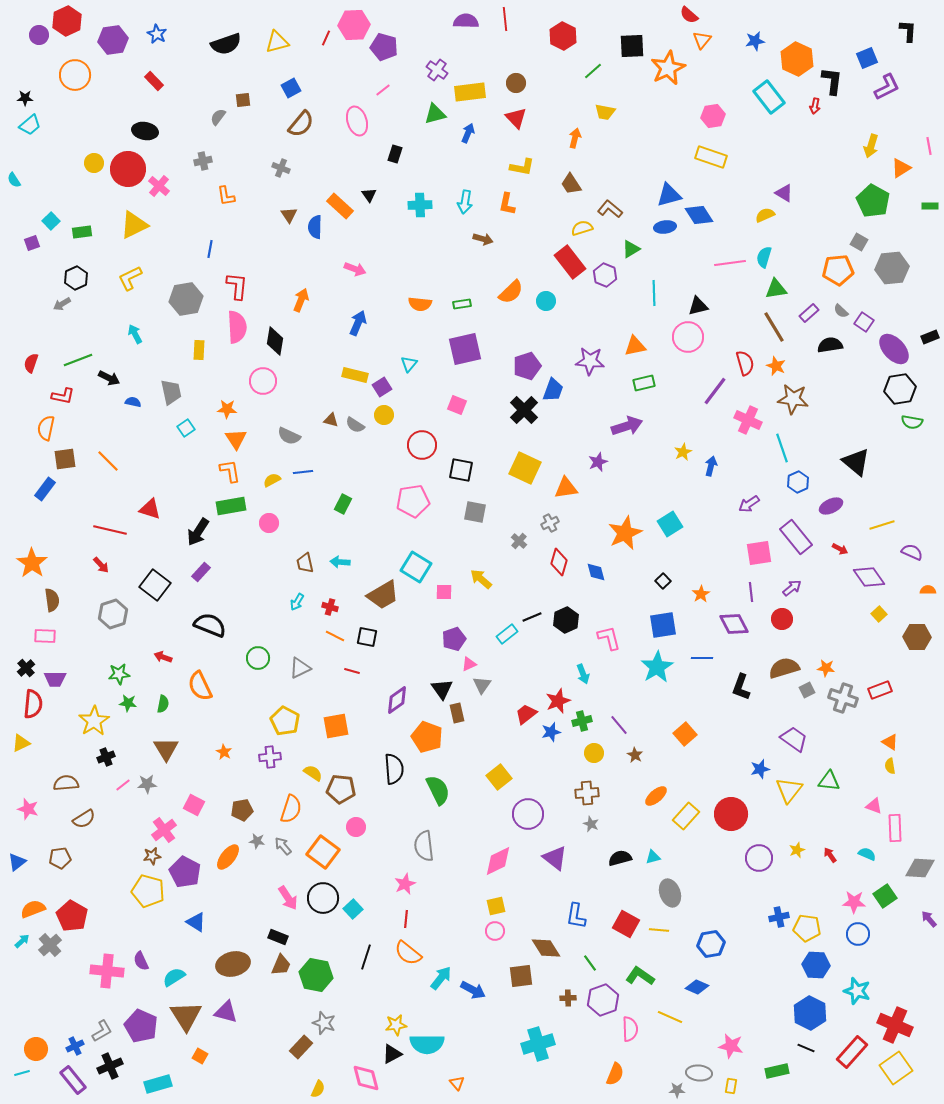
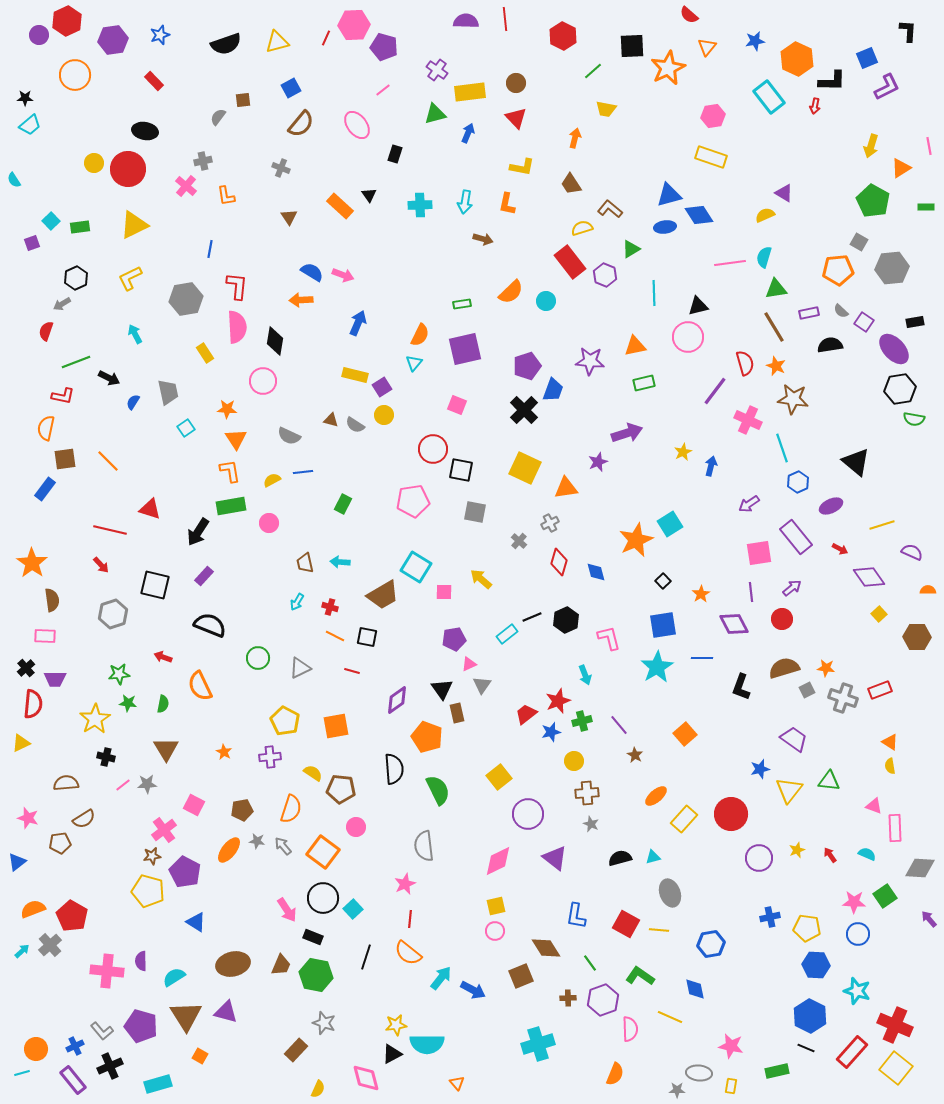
blue star at (157, 34): moved 3 px right, 1 px down; rotated 24 degrees clockwise
orange triangle at (702, 40): moved 5 px right, 7 px down
black L-shape at (832, 81): rotated 84 degrees clockwise
yellow trapezoid at (605, 112): moved 1 px right, 3 px up
pink ellipse at (357, 121): moved 4 px down; rotated 20 degrees counterclockwise
pink cross at (159, 186): moved 27 px right
green rectangle at (930, 206): moved 4 px left, 1 px down
brown triangle at (289, 215): moved 2 px down
blue semicircle at (315, 227): moved 3 px left, 45 px down; rotated 120 degrees clockwise
green rectangle at (82, 232): moved 2 px left, 5 px up
pink arrow at (355, 269): moved 12 px left, 6 px down
orange arrow at (301, 300): rotated 115 degrees counterclockwise
orange semicircle at (420, 304): moved 31 px down; rotated 70 degrees counterclockwise
purple rectangle at (809, 313): rotated 30 degrees clockwise
black rectangle at (930, 337): moved 15 px left, 15 px up; rotated 12 degrees clockwise
yellow rectangle at (199, 350): moved 6 px right, 3 px down; rotated 36 degrees counterclockwise
green line at (78, 360): moved 2 px left, 2 px down
red semicircle at (31, 363): moved 15 px right, 32 px up
cyan triangle at (409, 364): moved 5 px right, 1 px up
gray trapezoid at (171, 392): moved 3 px left
blue semicircle at (133, 402): rotated 70 degrees counterclockwise
green semicircle at (912, 422): moved 2 px right, 3 px up
purple arrow at (627, 426): moved 7 px down
red circle at (422, 445): moved 11 px right, 4 px down
orange star at (625, 533): moved 11 px right, 7 px down
purple rectangle at (201, 572): moved 3 px right, 4 px down
black square at (155, 585): rotated 24 degrees counterclockwise
purple pentagon at (454, 639): rotated 10 degrees clockwise
cyan arrow at (583, 674): moved 2 px right, 1 px down
yellow star at (94, 721): moved 1 px right, 2 px up
yellow circle at (594, 753): moved 20 px left, 8 px down
black cross at (106, 757): rotated 36 degrees clockwise
pink star at (28, 809): moved 9 px down
yellow rectangle at (686, 816): moved 2 px left, 3 px down
orange ellipse at (228, 857): moved 1 px right, 7 px up
brown pentagon at (60, 858): moved 15 px up
pink arrow at (288, 898): moved 1 px left, 12 px down
blue cross at (779, 917): moved 9 px left
red line at (406, 919): moved 4 px right
black rectangle at (278, 937): moved 35 px right
cyan arrow at (22, 941): moved 10 px down
purple semicircle at (141, 961): rotated 24 degrees clockwise
brown square at (521, 976): rotated 15 degrees counterclockwise
blue diamond at (697, 987): moved 2 px left, 2 px down; rotated 55 degrees clockwise
blue hexagon at (810, 1013): moved 3 px down
purple pentagon at (141, 1026): rotated 8 degrees counterclockwise
gray L-shape at (102, 1031): rotated 80 degrees clockwise
brown rectangle at (301, 1047): moved 5 px left, 3 px down
yellow square at (896, 1068): rotated 16 degrees counterclockwise
